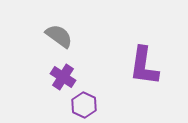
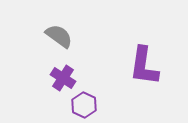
purple cross: moved 1 px down
